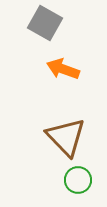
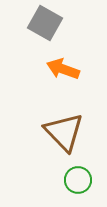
brown triangle: moved 2 px left, 5 px up
